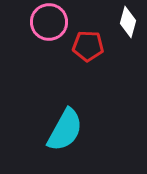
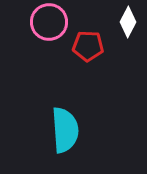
white diamond: rotated 12 degrees clockwise
cyan semicircle: rotated 33 degrees counterclockwise
